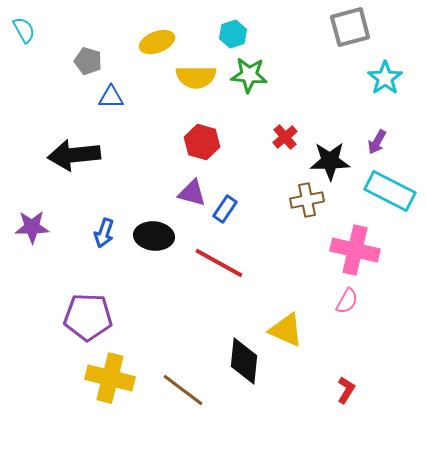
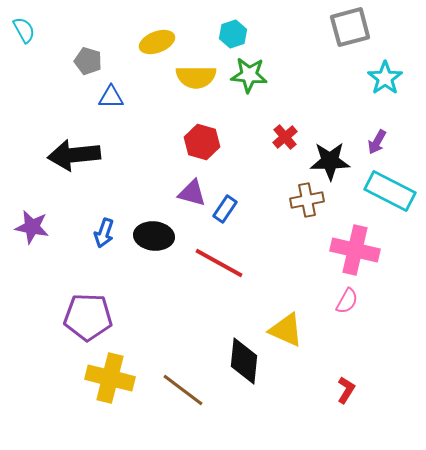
purple star: rotated 12 degrees clockwise
